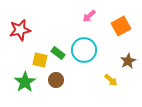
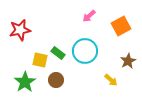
cyan circle: moved 1 px right, 1 px down
